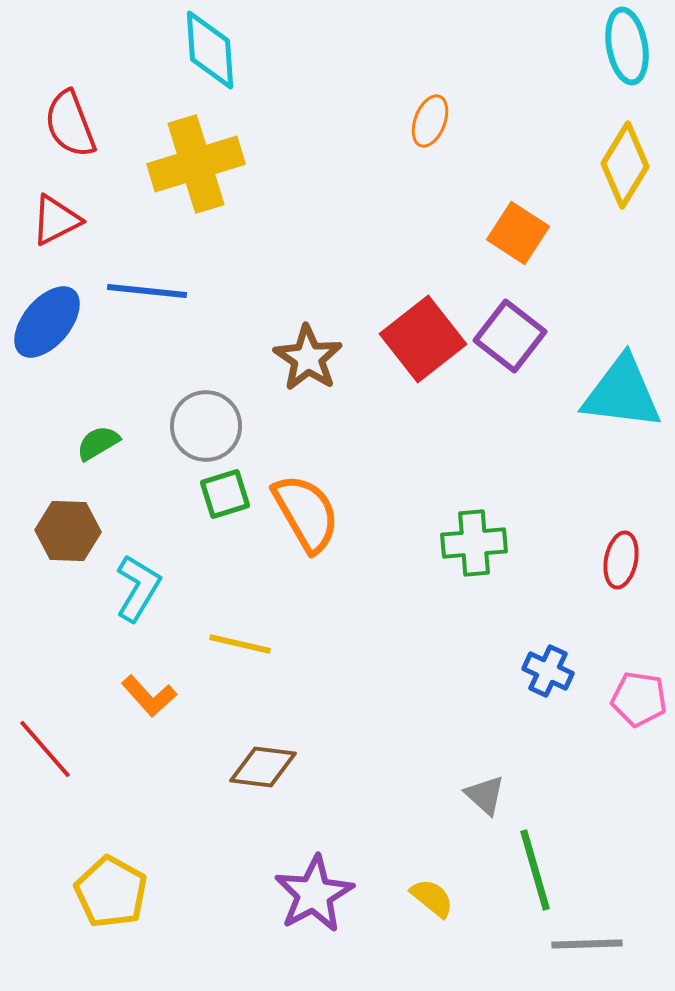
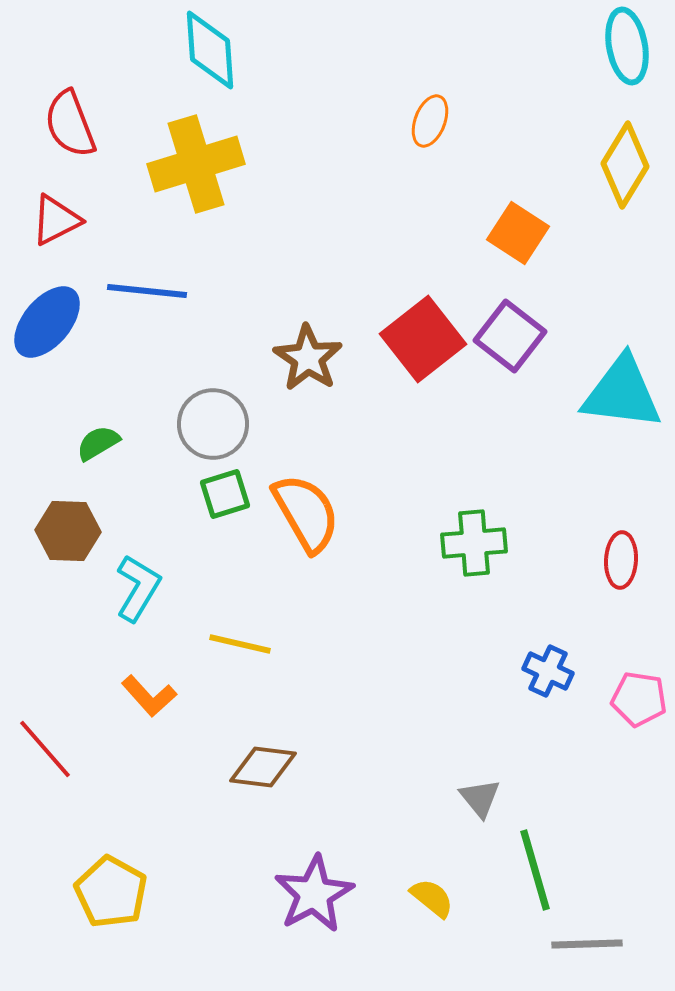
gray circle: moved 7 px right, 2 px up
red ellipse: rotated 8 degrees counterclockwise
gray triangle: moved 5 px left, 3 px down; rotated 9 degrees clockwise
